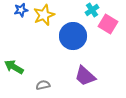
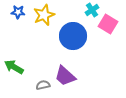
blue star: moved 3 px left, 2 px down; rotated 16 degrees clockwise
purple trapezoid: moved 20 px left
